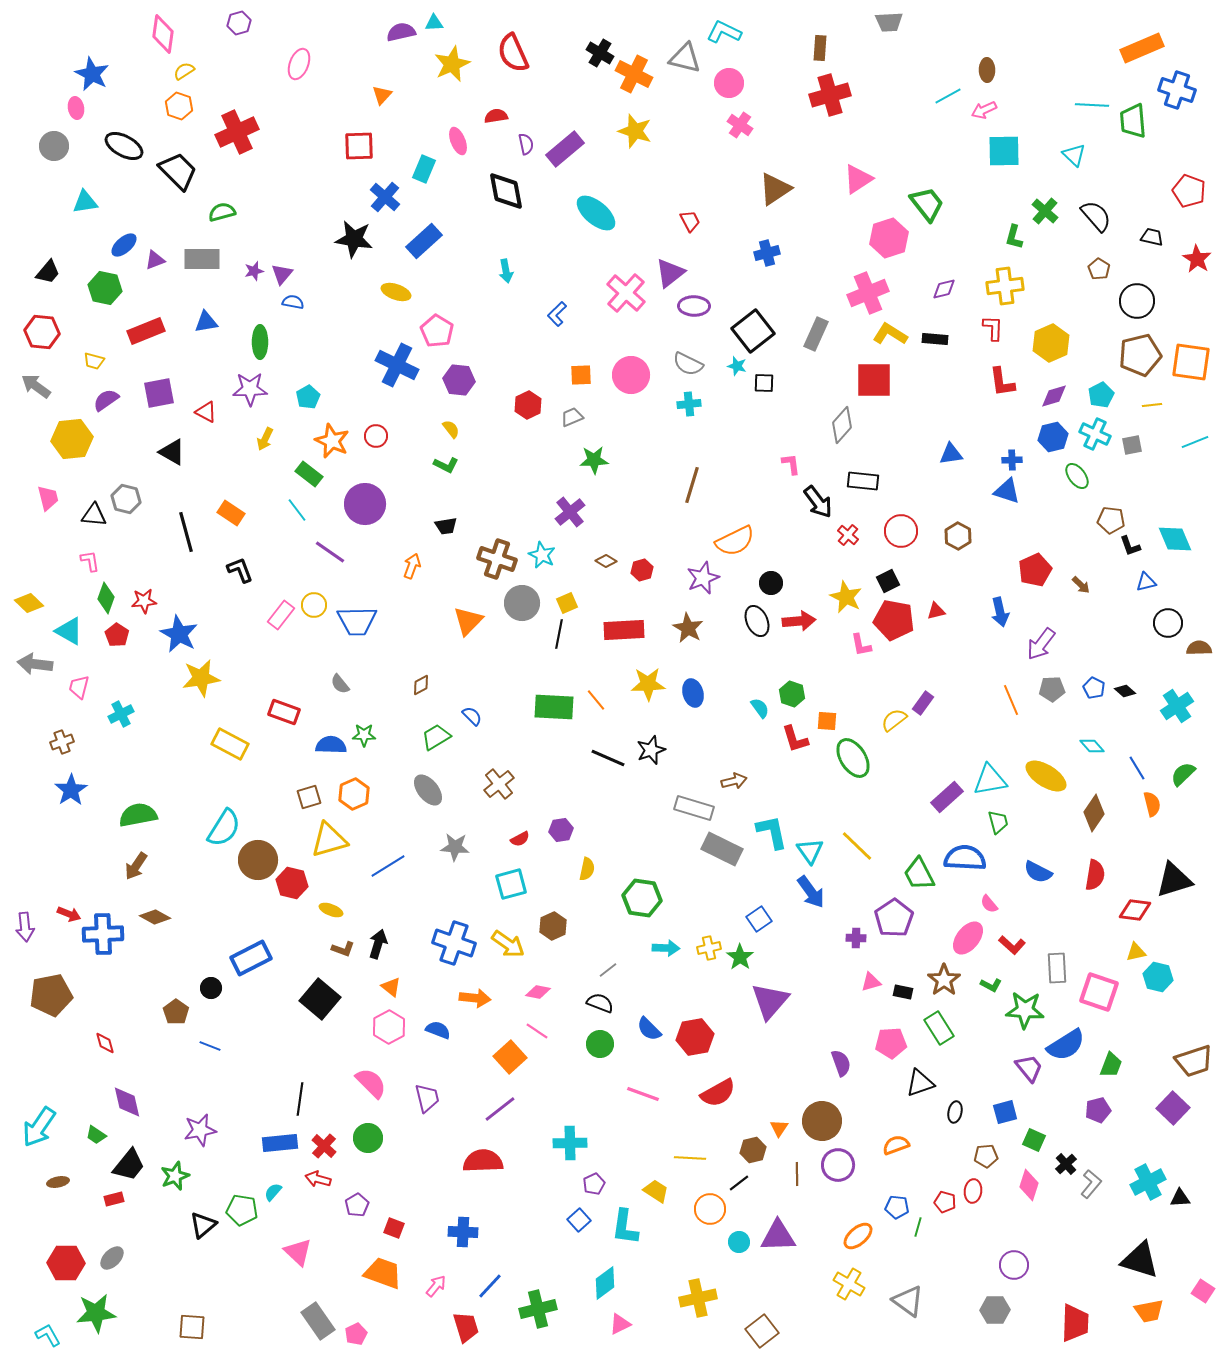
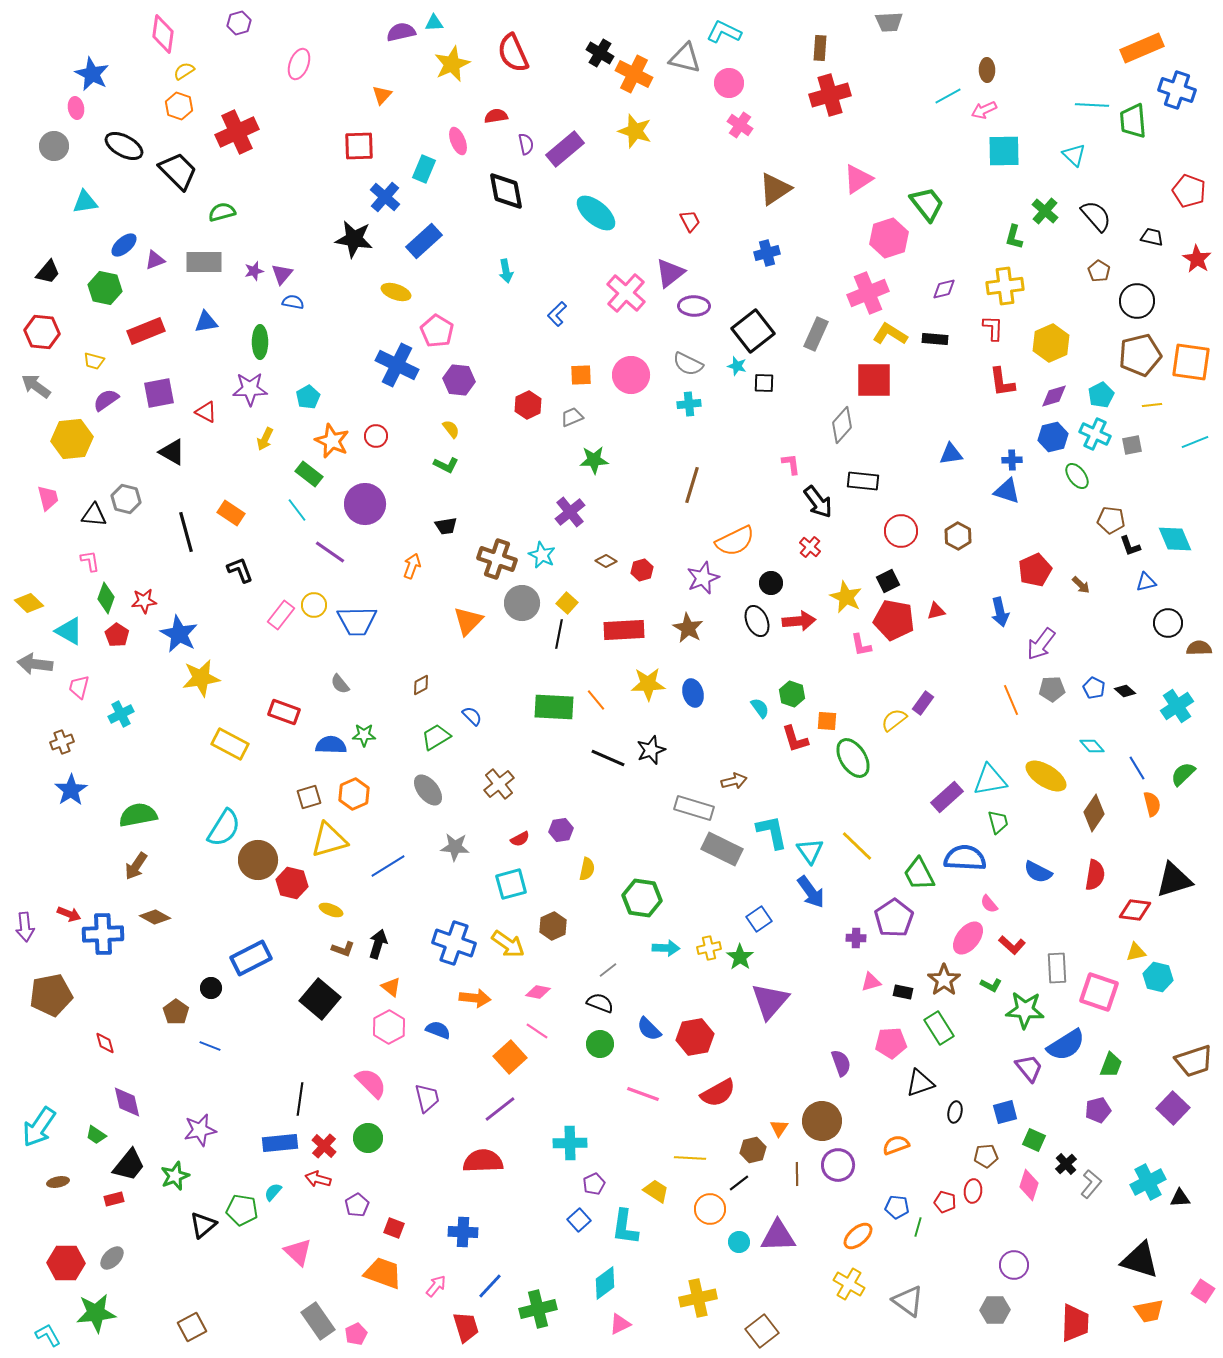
gray rectangle at (202, 259): moved 2 px right, 3 px down
brown pentagon at (1099, 269): moved 2 px down
red cross at (848, 535): moved 38 px left, 12 px down
yellow square at (567, 603): rotated 25 degrees counterclockwise
brown square at (192, 1327): rotated 32 degrees counterclockwise
